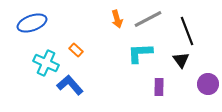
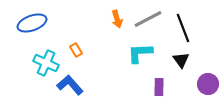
black line: moved 4 px left, 3 px up
orange rectangle: rotated 16 degrees clockwise
